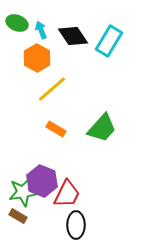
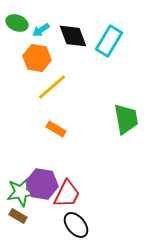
cyan arrow: rotated 102 degrees counterclockwise
black diamond: rotated 12 degrees clockwise
orange hexagon: rotated 20 degrees counterclockwise
yellow line: moved 2 px up
green trapezoid: moved 24 px right, 9 px up; rotated 52 degrees counterclockwise
purple hexagon: moved 3 px down; rotated 12 degrees counterclockwise
green star: moved 2 px left
black ellipse: rotated 40 degrees counterclockwise
